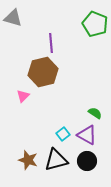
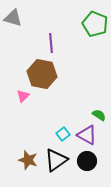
brown hexagon: moved 1 px left, 2 px down; rotated 24 degrees clockwise
green semicircle: moved 4 px right, 2 px down
black triangle: rotated 20 degrees counterclockwise
